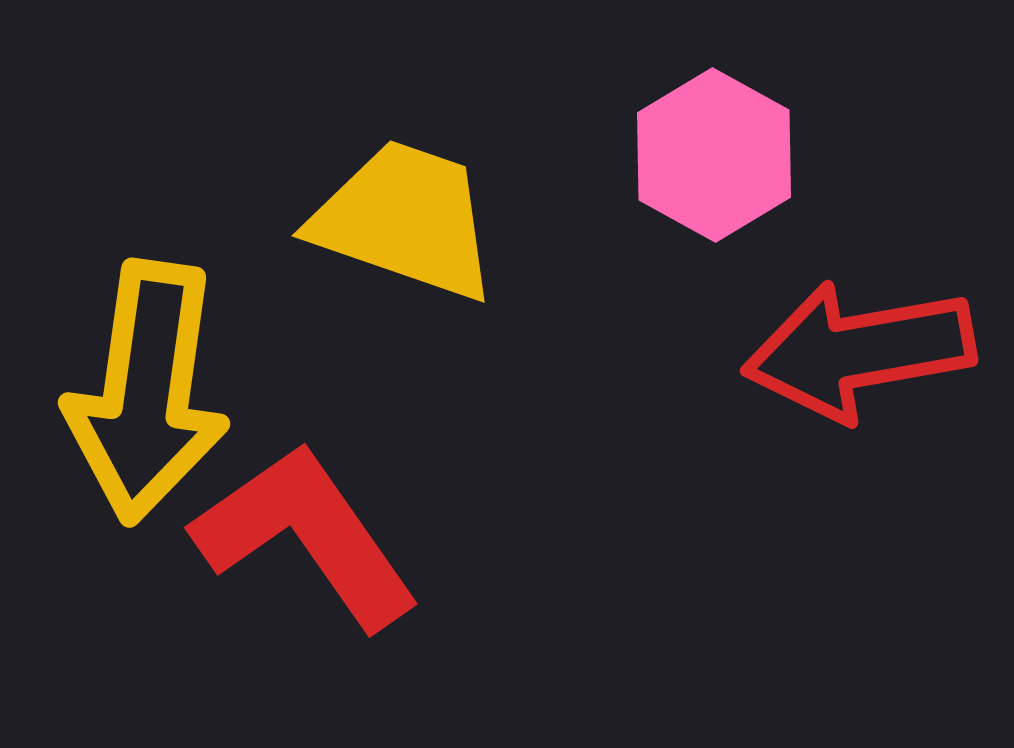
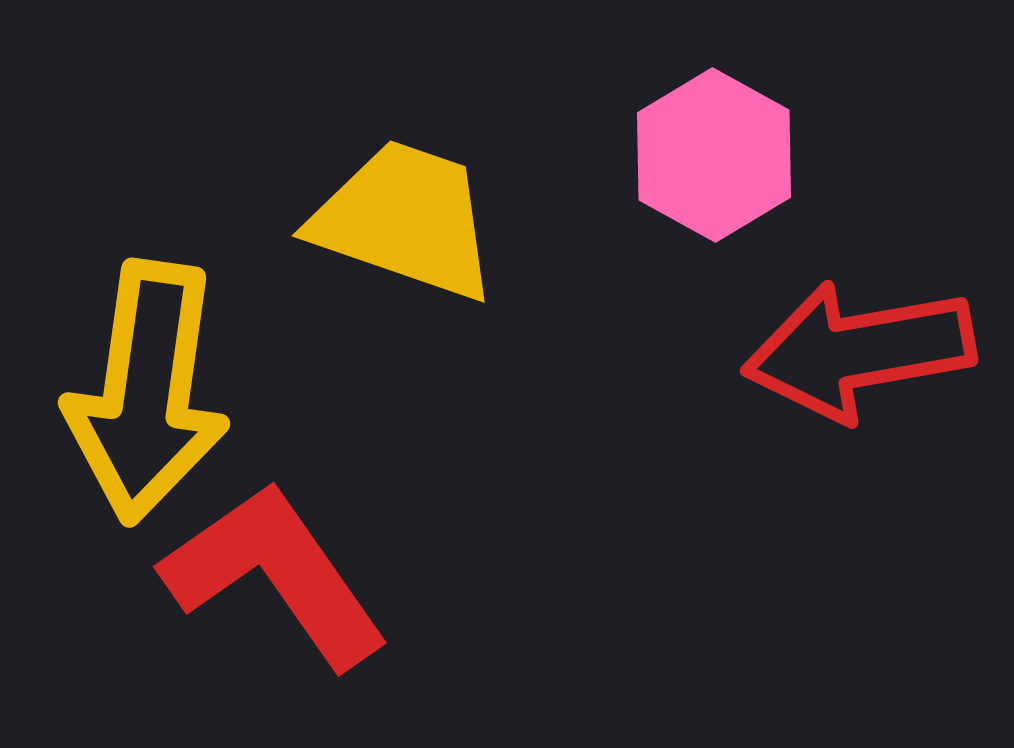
red L-shape: moved 31 px left, 39 px down
